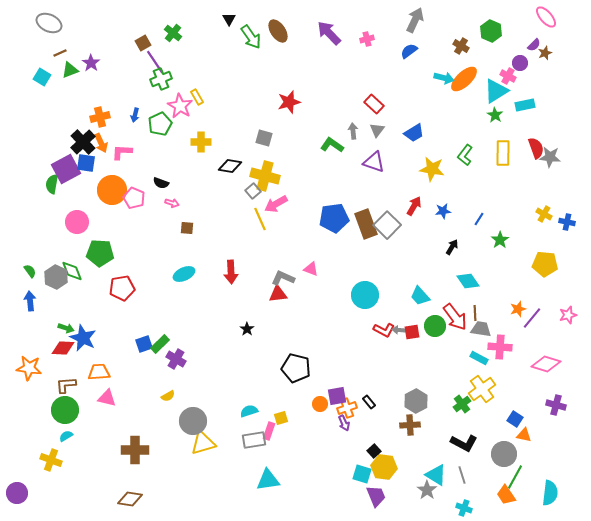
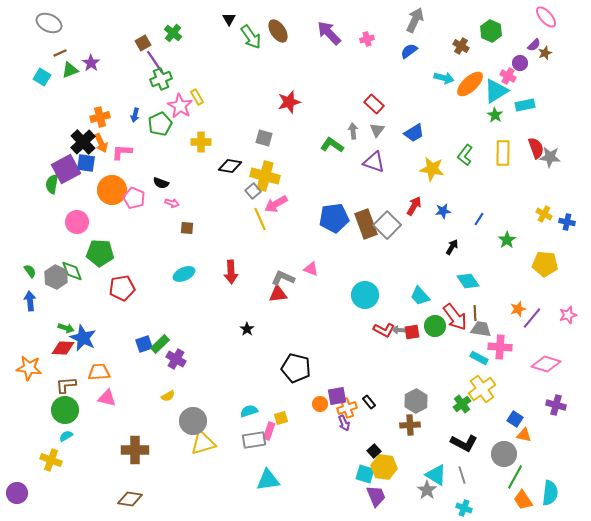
orange ellipse at (464, 79): moved 6 px right, 5 px down
green star at (500, 240): moved 7 px right
cyan square at (362, 474): moved 3 px right
orange trapezoid at (506, 495): moved 17 px right, 5 px down
